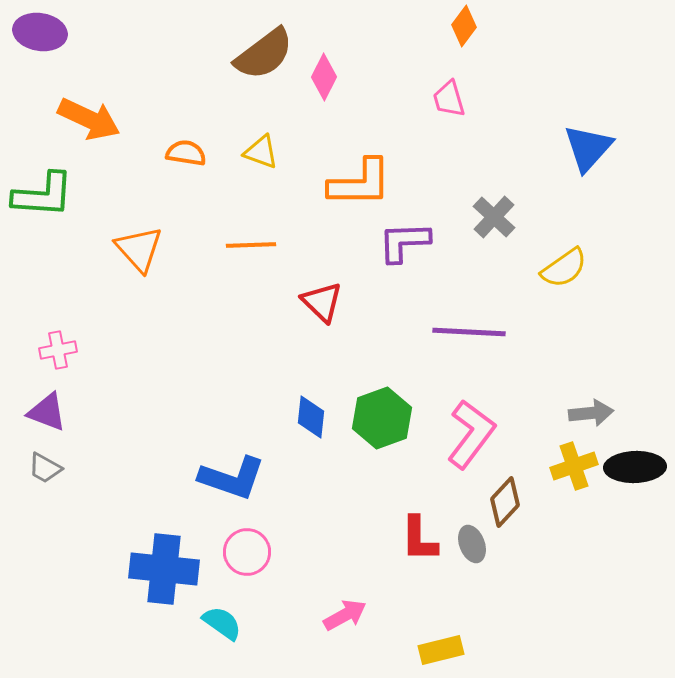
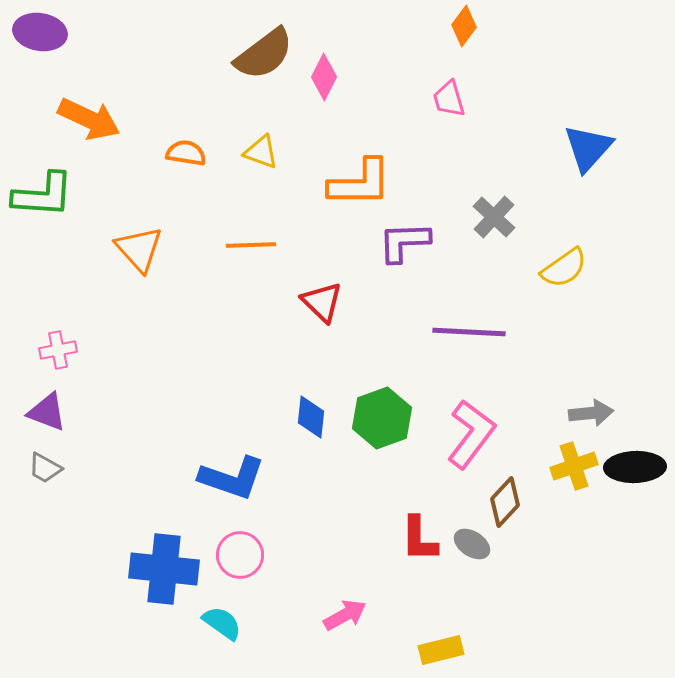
gray ellipse: rotated 36 degrees counterclockwise
pink circle: moved 7 px left, 3 px down
